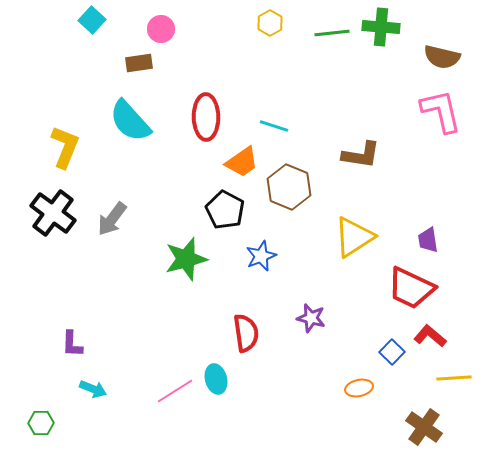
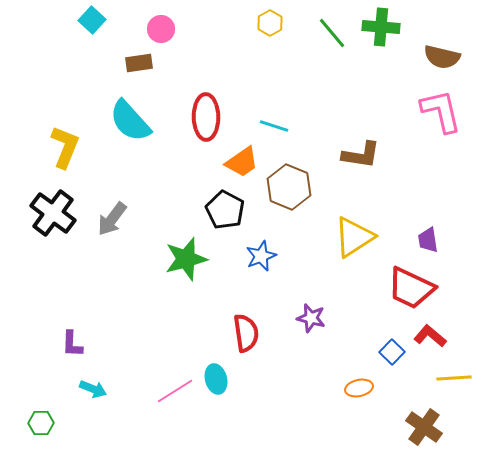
green line: rotated 56 degrees clockwise
